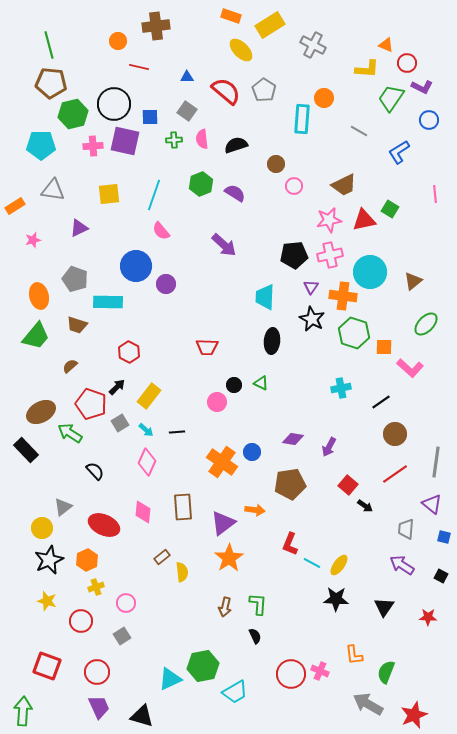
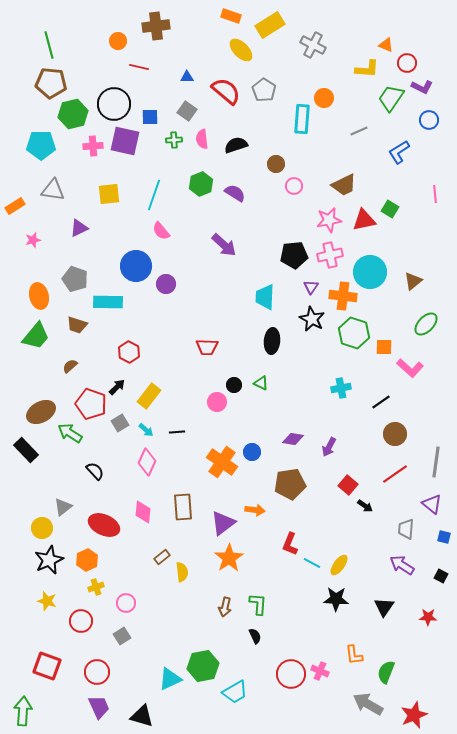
gray line at (359, 131): rotated 54 degrees counterclockwise
